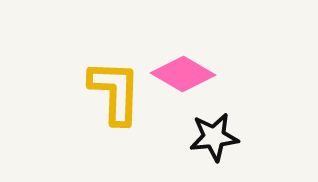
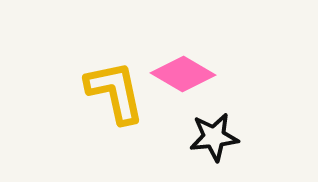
yellow L-shape: rotated 14 degrees counterclockwise
